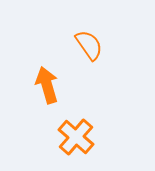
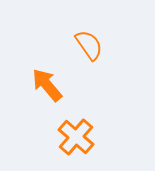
orange arrow: rotated 24 degrees counterclockwise
